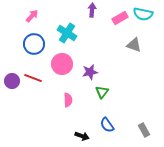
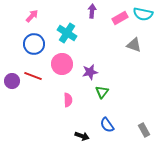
purple arrow: moved 1 px down
red line: moved 2 px up
